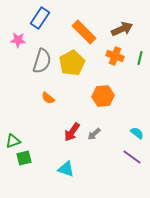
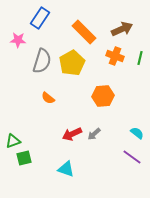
red arrow: moved 2 px down; rotated 30 degrees clockwise
